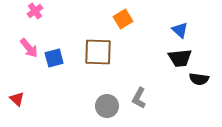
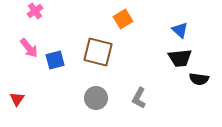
brown square: rotated 12 degrees clockwise
blue square: moved 1 px right, 2 px down
red triangle: rotated 21 degrees clockwise
gray circle: moved 11 px left, 8 px up
